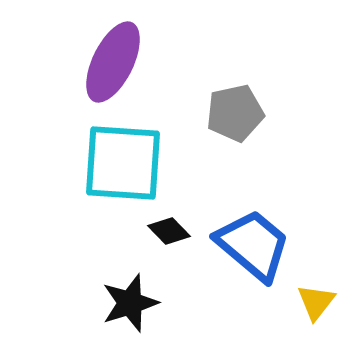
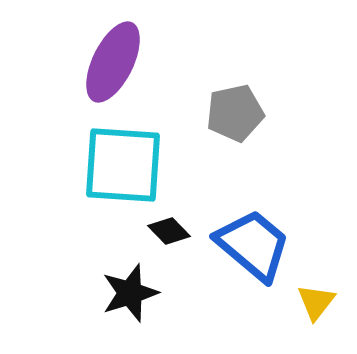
cyan square: moved 2 px down
black star: moved 10 px up
